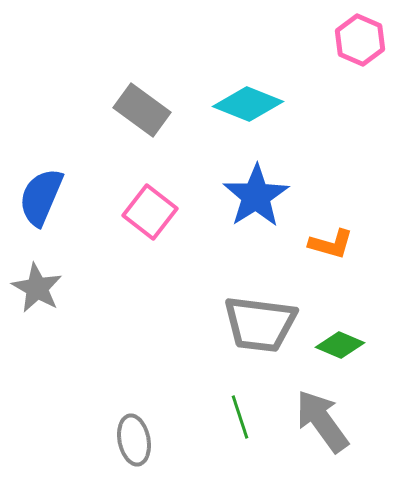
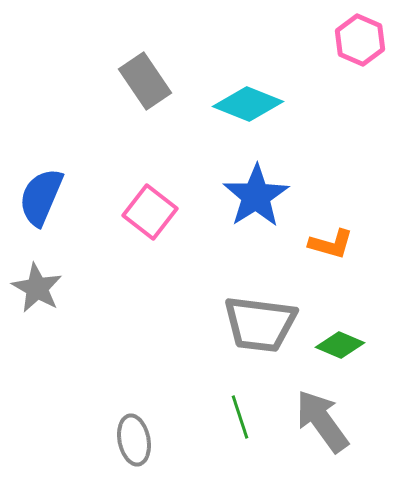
gray rectangle: moved 3 px right, 29 px up; rotated 20 degrees clockwise
